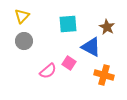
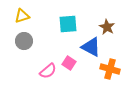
yellow triangle: rotated 28 degrees clockwise
orange cross: moved 6 px right, 6 px up
